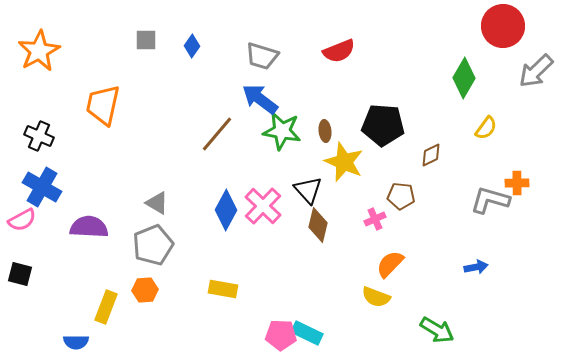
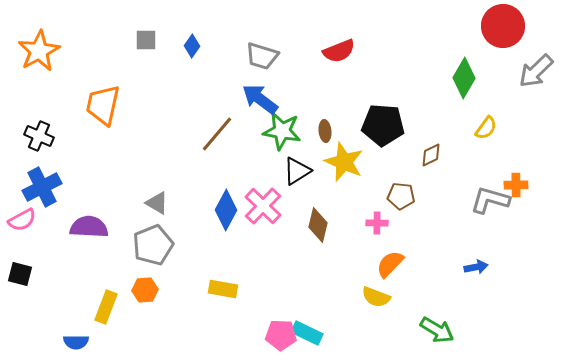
orange cross at (517, 183): moved 1 px left, 2 px down
blue cross at (42, 187): rotated 33 degrees clockwise
black triangle at (308, 190): moved 11 px left, 19 px up; rotated 40 degrees clockwise
pink cross at (375, 219): moved 2 px right, 4 px down; rotated 25 degrees clockwise
